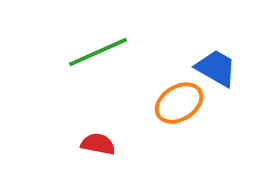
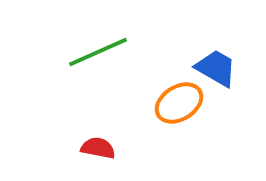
red semicircle: moved 4 px down
